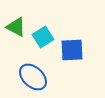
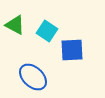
green triangle: moved 1 px left, 2 px up
cyan square: moved 4 px right, 6 px up; rotated 25 degrees counterclockwise
